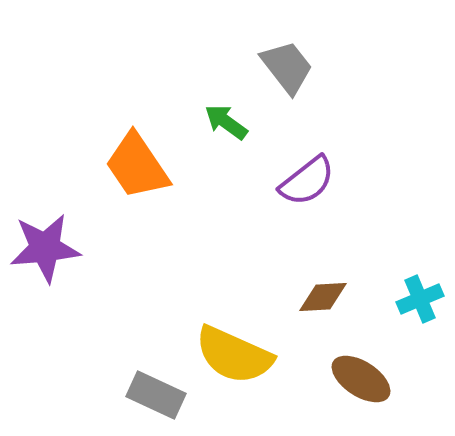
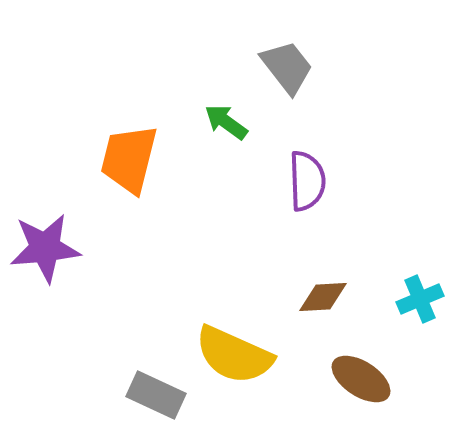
orange trapezoid: moved 8 px left, 7 px up; rotated 48 degrees clockwise
purple semicircle: rotated 54 degrees counterclockwise
